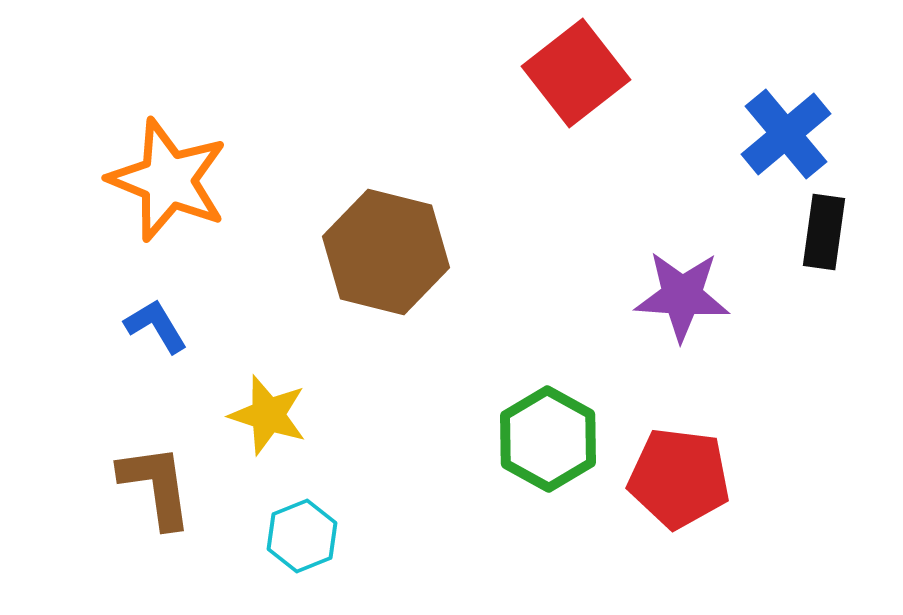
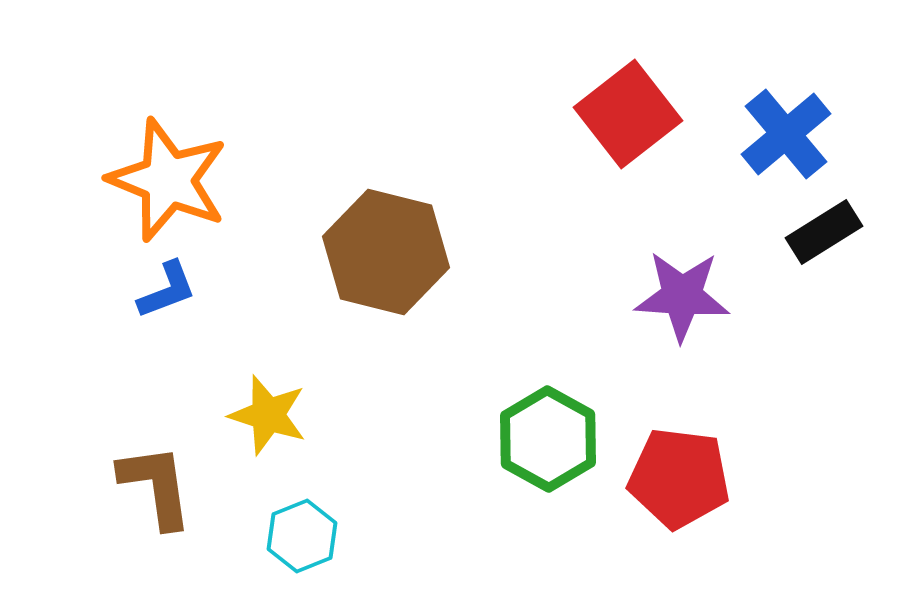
red square: moved 52 px right, 41 px down
black rectangle: rotated 50 degrees clockwise
blue L-shape: moved 11 px right, 36 px up; rotated 100 degrees clockwise
